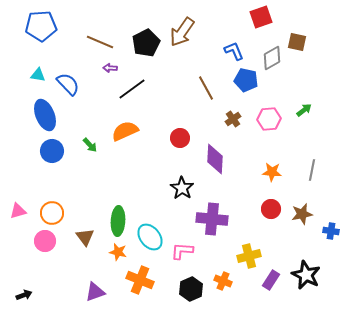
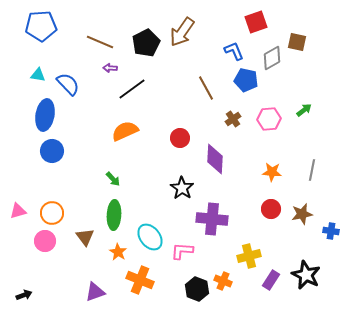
red square at (261, 17): moved 5 px left, 5 px down
blue ellipse at (45, 115): rotated 32 degrees clockwise
green arrow at (90, 145): moved 23 px right, 34 px down
green ellipse at (118, 221): moved 4 px left, 6 px up
orange star at (118, 252): rotated 18 degrees clockwise
black hexagon at (191, 289): moved 6 px right; rotated 15 degrees counterclockwise
